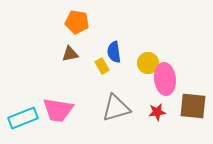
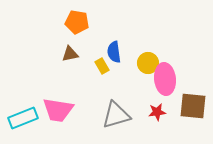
gray triangle: moved 7 px down
